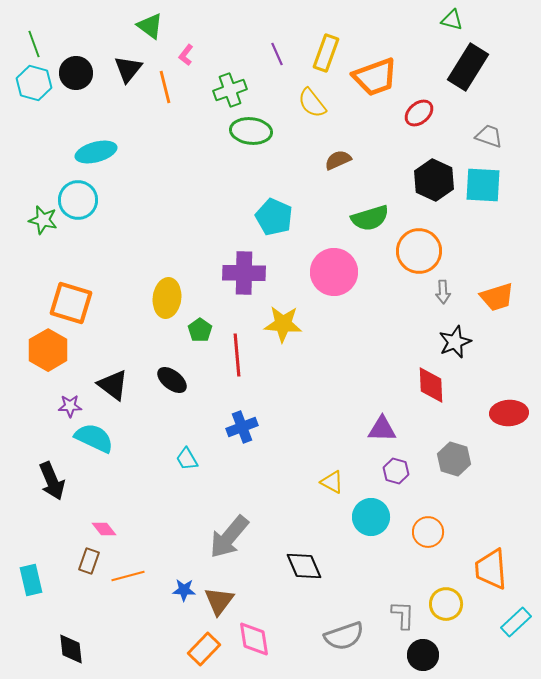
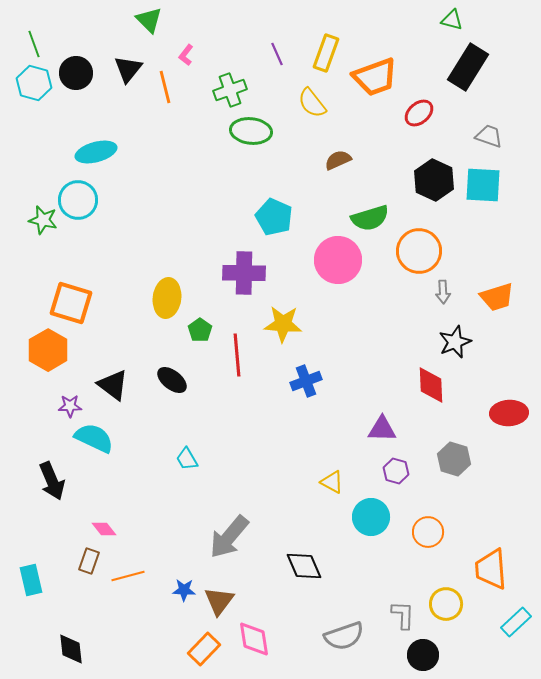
green triangle at (150, 26): moved 1 px left, 6 px up; rotated 8 degrees clockwise
pink circle at (334, 272): moved 4 px right, 12 px up
blue cross at (242, 427): moved 64 px right, 46 px up
